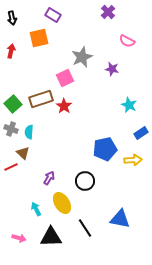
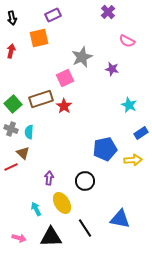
purple rectangle: rotated 56 degrees counterclockwise
purple arrow: rotated 24 degrees counterclockwise
